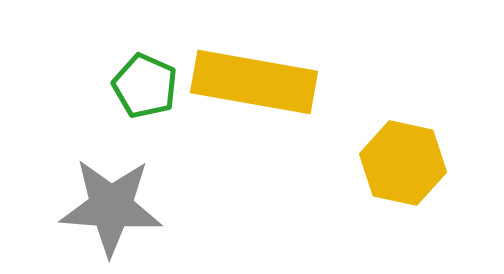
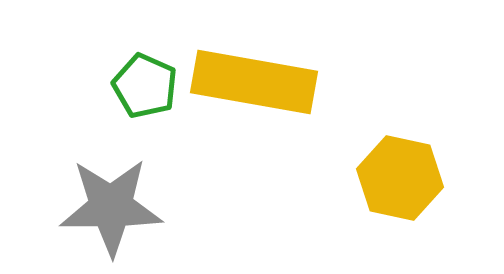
yellow hexagon: moved 3 px left, 15 px down
gray star: rotated 4 degrees counterclockwise
